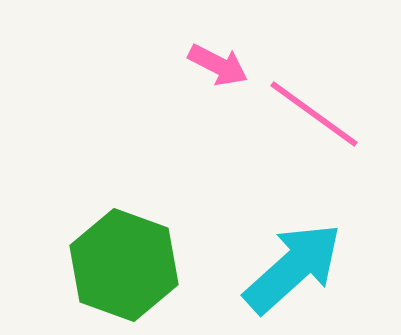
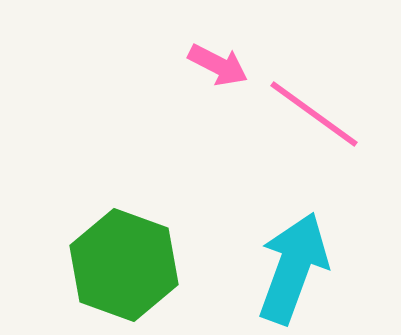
cyan arrow: rotated 28 degrees counterclockwise
